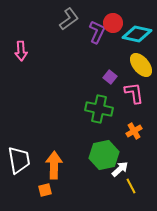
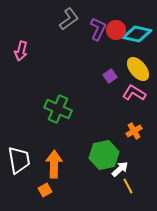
red circle: moved 3 px right, 7 px down
purple L-shape: moved 1 px right, 3 px up
pink arrow: rotated 18 degrees clockwise
yellow ellipse: moved 3 px left, 4 px down
purple square: moved 1 px up; rotated 16 degrees clockwise
pink L-shape: rotated 50 degrees counterclockwise
green cross: moved 41 px left; rotated 12 degrees clockwise
orange arrow: moved 1 px up
yellow line: moved 3 px left
orange square: rotated 16 degrees counterclockwise
